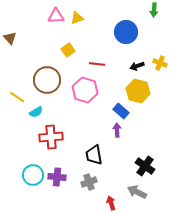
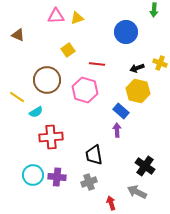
brown triangle: moved 8 px right, 3 px up; rotated 24 degrees counterclockwise
black arrow: moved 2 px down
